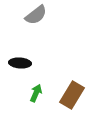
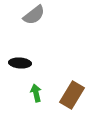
gray semicircle: moved 2 px left
green arrow: rotated 36 degrees counterclockwise
